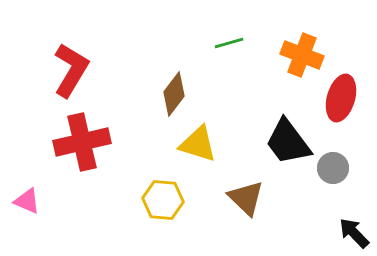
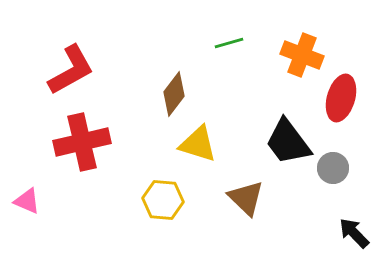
red L-shape: rotated 30 degrees clockwise
